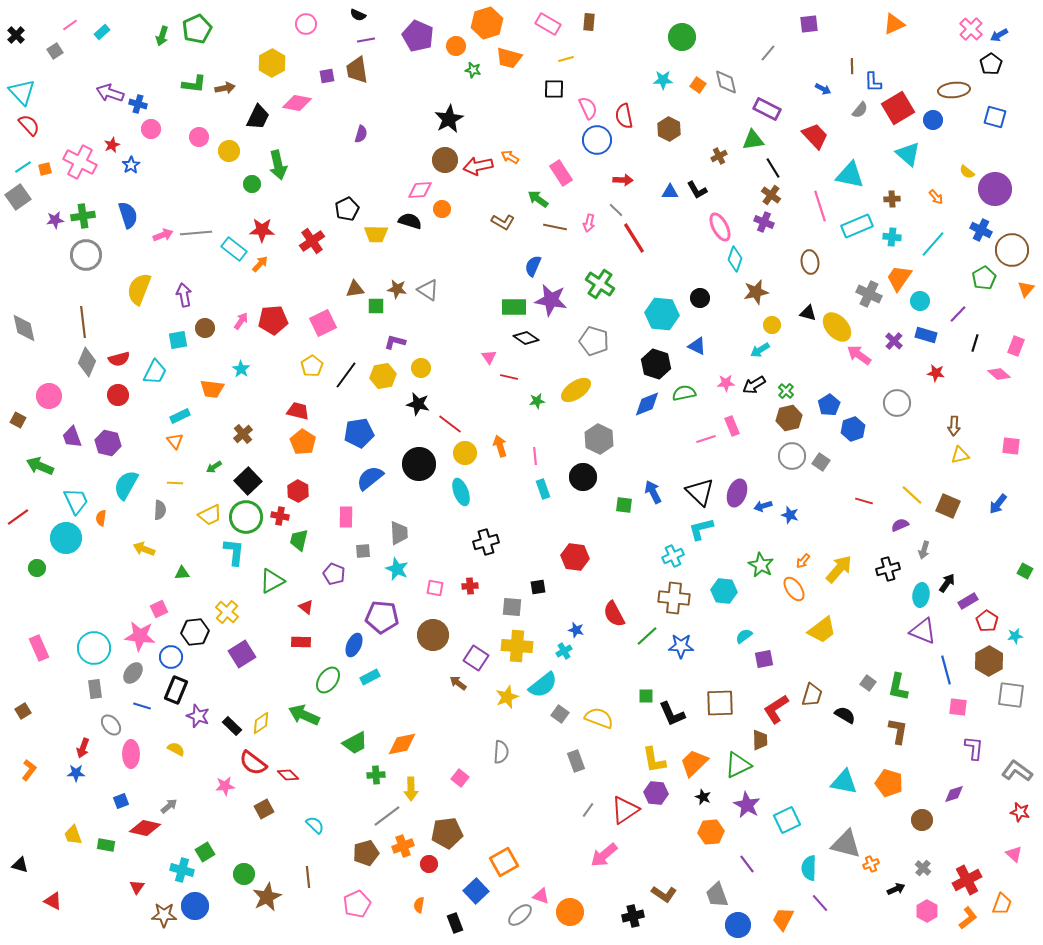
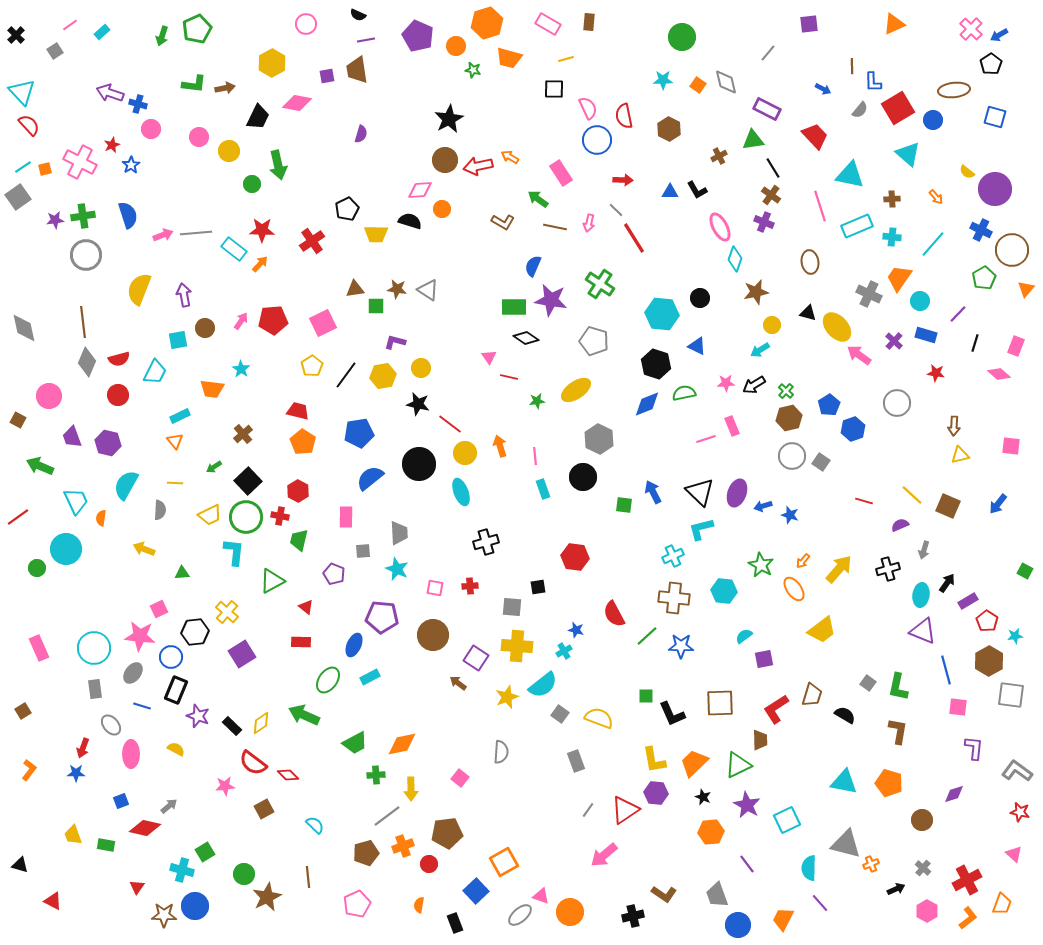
cyan circle at (66, 538): moved 11 px down
